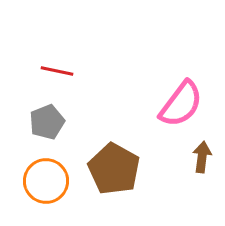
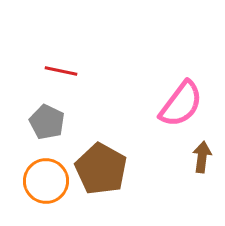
red line: moved 4 px right
gray pentagon: rotated 24 degrees counterclockwise
brown pentagon: moved 13 px left
